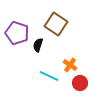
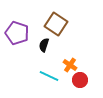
black semicircle: moved 6 px right
red circle: moved 3 px up
